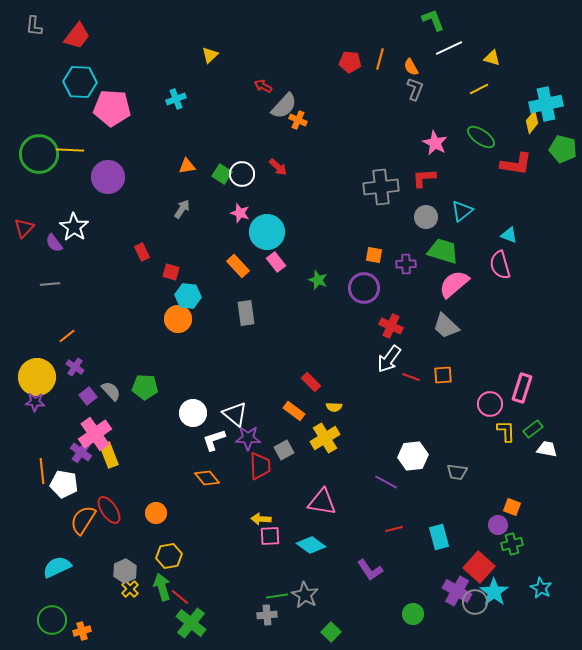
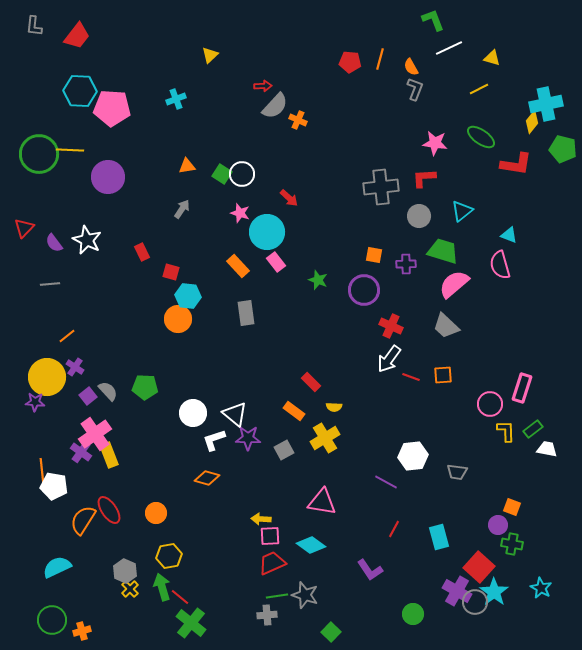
cyan hexagon at (80, 82): moved 9 px down
red arrow at (263, 86): rotated 150 degrees clockwise
gray semicircle at (284, 106): moved 9 px left
pink star at (435, 143): rotated 20 degrees counterclockwise
red arrow at (278, 167): moved 11 px right, 31 px down
gray circle at (426, 217): moved 7 px left, 1 px up
white star at (74, 227): moved 13 px right, 13 px down; rotated 8 degrees counterclockwise
purple circle at (364, 288): moved 2 px down
yellow circle at (37, 377): moved 10 px right
gray semicircle at (111, 391): moved 3 px left
red trapezoid at (260, 466): moved 12 px right, 97 px down; rotated 112 degrees counterclockwise
orange diamond at (207, 478): rotated 35 degrees counterclockwise
white pentagon at (64, 484): moved 10 px left, 2 px down
red line at (394, 529): rotated 48 degrees counterclockwise
green cross at (512, 544): rotated 25 degrees clockwise
gray hexagon at (125, 571): rotated 10 degrees counterclockwise
gray star at (305, 595): rotated 12 degrees counterclockwise
